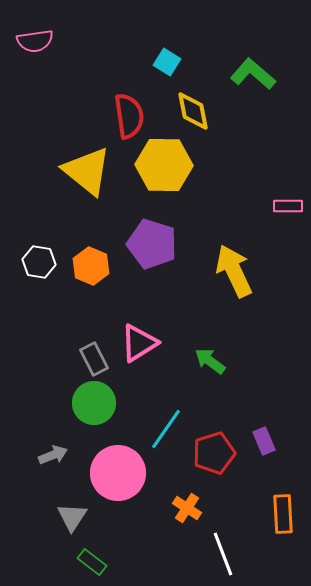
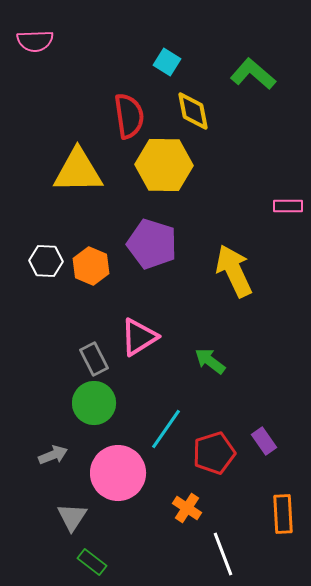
pink semicircle: rotated 6 degrees clockwise
yellow triangle: moved 9 px left; rotated 40 degrees counterclockwise
white hexagon: moved 7 px right, 1 px up; rotated 8 degrees counterclockwise
pink triangle: moved 6 px up
purple rectangle: rotated 12 degrees counterclockwise
